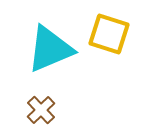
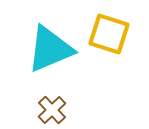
brown cross: moved 11 px right
